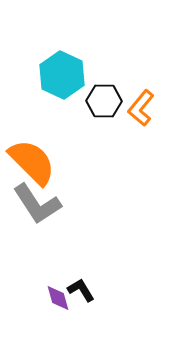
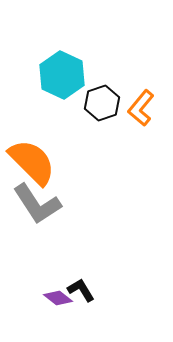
black hexagon: moved 2 px left, 2 px down; rotated 20 degrees counterclockwise
purple diamond: rotated 36 degrees counterclockwise
